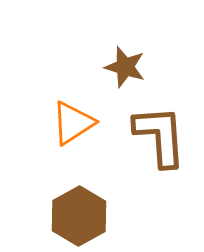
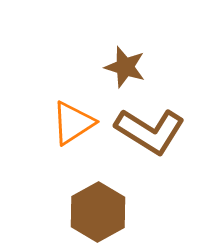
brown L-shape: moved 10 px left, 5 px up; rotated 126 degrees clockwise
brown hexagon: moved 19 px right, 4 px up
